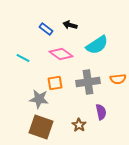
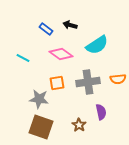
orange square: moved 2 px right
